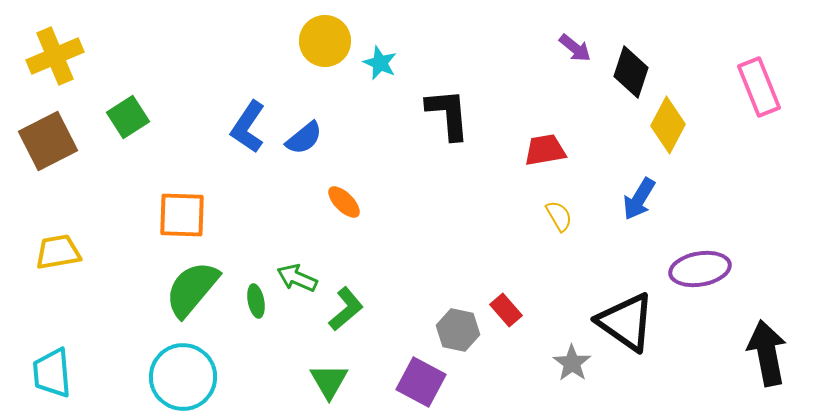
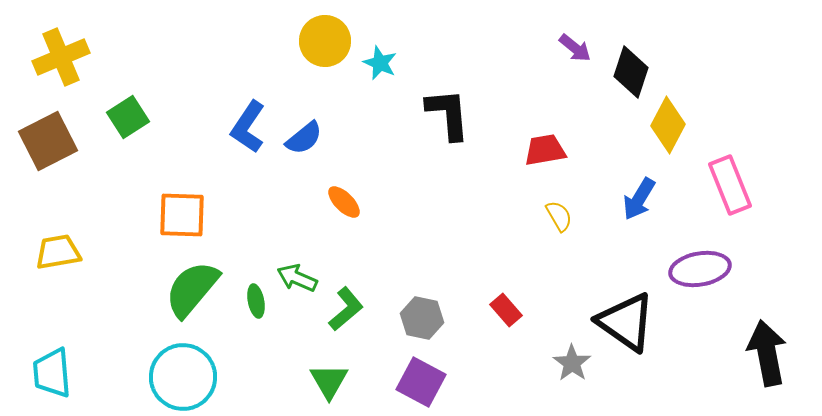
yellow cross: moved 6 px right, 1 px down
pink rectangle: moved 29 px left, 98 px down
gray hexagon: moved 36 px left, 12 px up
